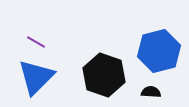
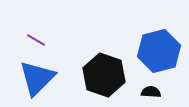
purple line: moved 2 px up
blue triangle: moved 1 px right, 1 px down
